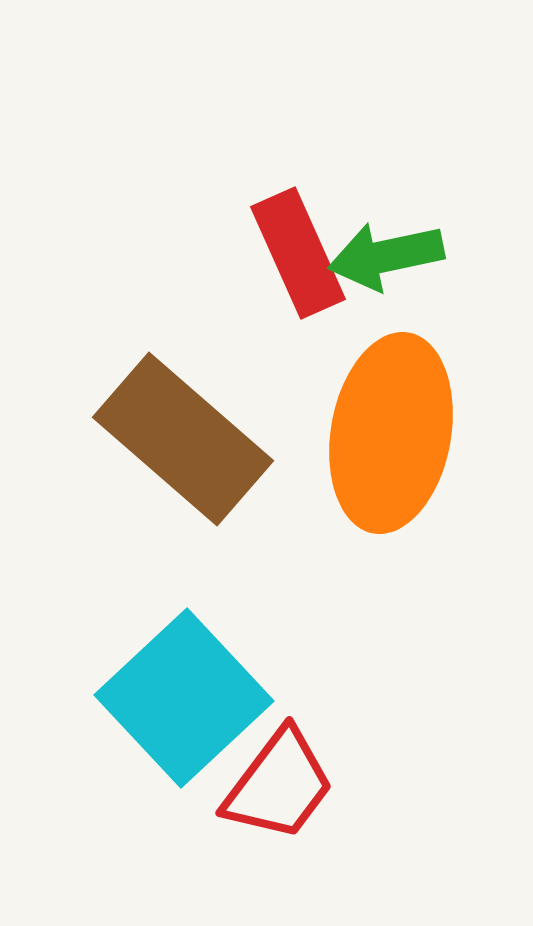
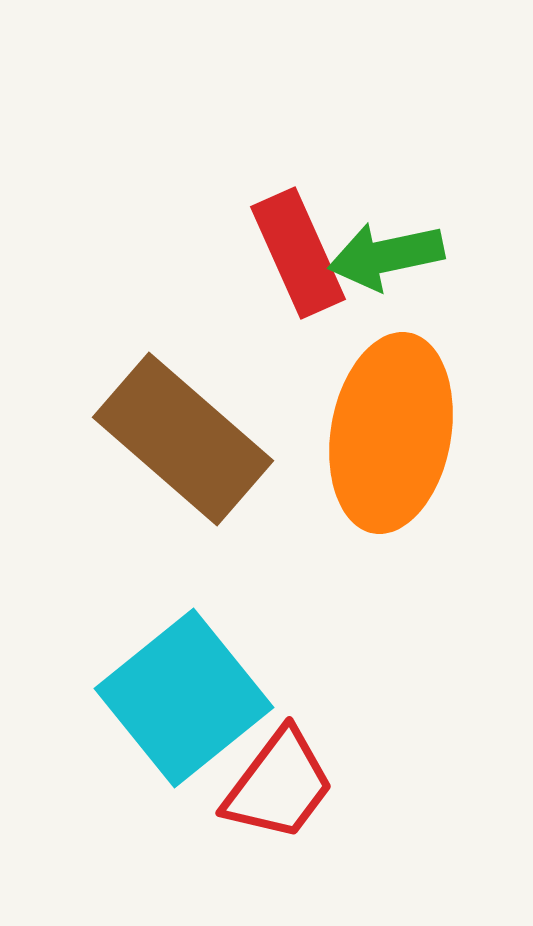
cyan square: rotated 4 degrees clockwise
